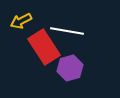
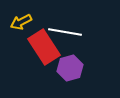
yellow arrow: moved 1 px down
white line: moved 2 px left, 1 px down
